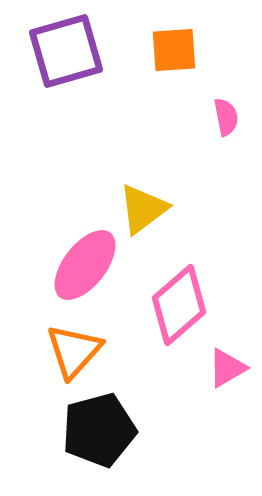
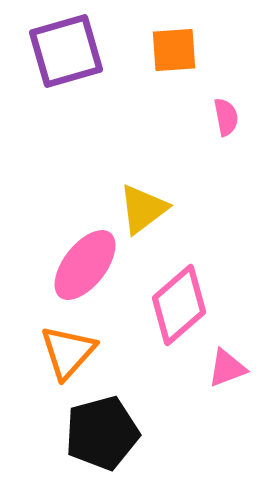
orange triangle: moved 6 px left, 1 px down
pink triangle: rotated 9 degrees clockwise
black pentagon: moved 3 px right, 3 px down
